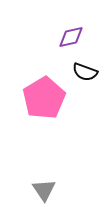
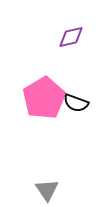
black semicircle: moved 9 px left, 31 px down
gray triangle: moved 3 px right
